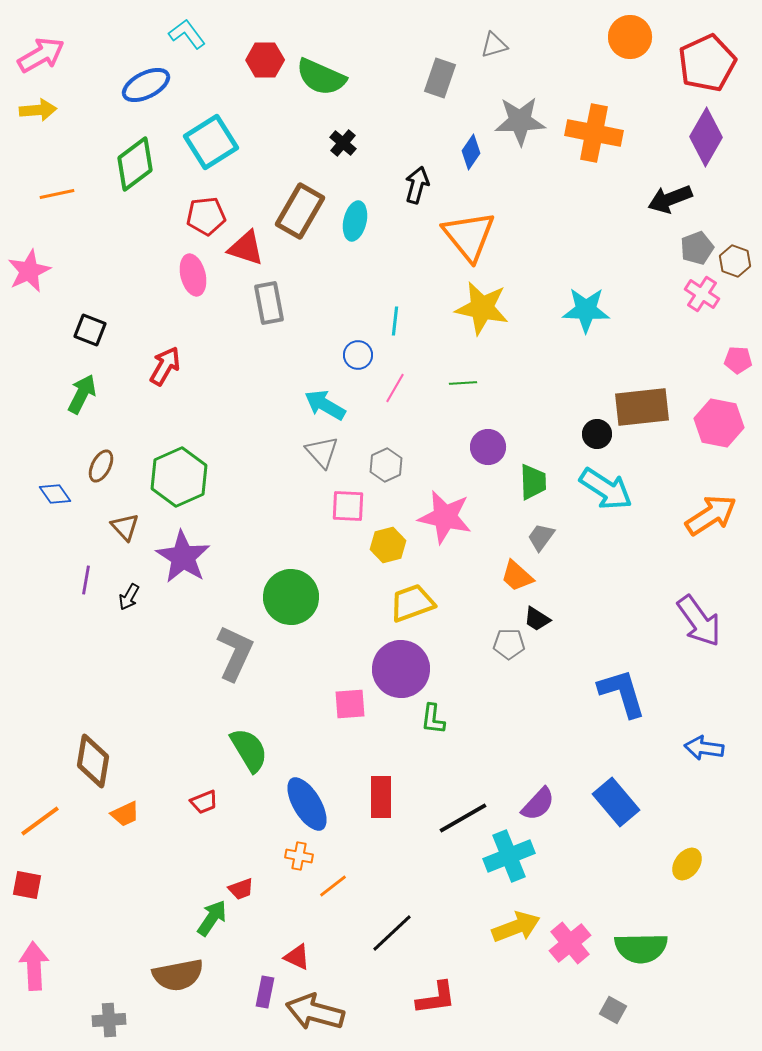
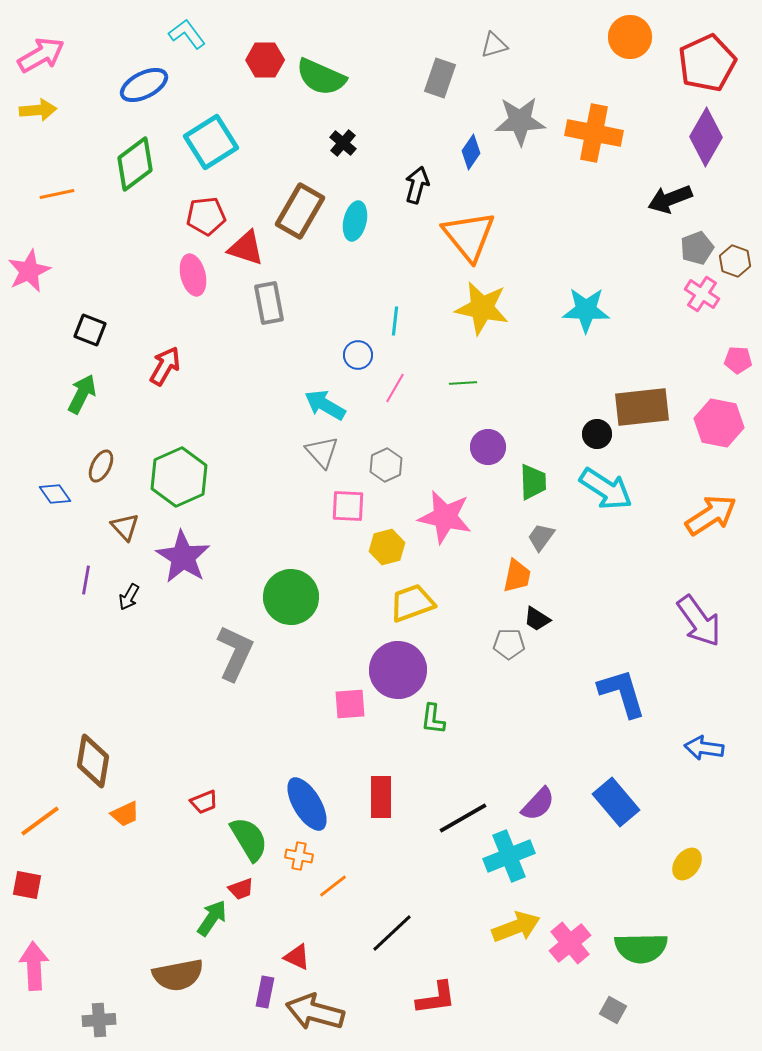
blue ellipse at (146, 85): moved 2 px left
yellow hexagon at (388, 545): moved 1 px left, 2 px down
orange trapezoid at (517, 576): rotated 120 degrees counterclockwise
purple circle at (401, 669): moved 3 px left, 1 px down
green semicircle at (249, 750): moved 89 px down
gray cross at (109, 1020): moved 10 px left
